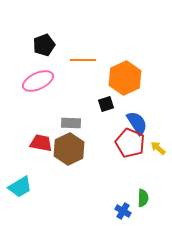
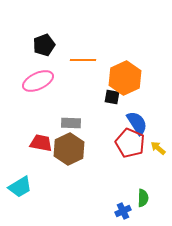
black square: moved 6 px right, 7 px up; rotated 28 degrees clockwise
blue cross: rotated 35 degrees clockwise
